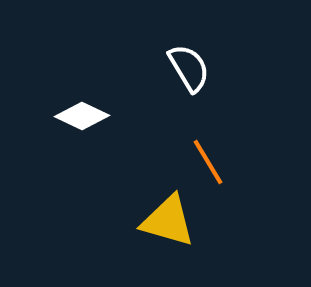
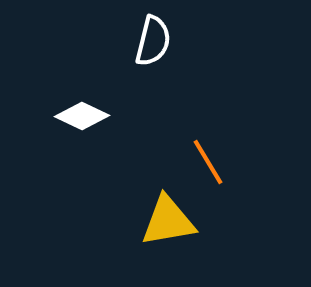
white semicircle: moved 36 px left, 27 px up; rotated 45 degrees clockwise
yellow triangle: rotated 26 degrees counterclockwise
